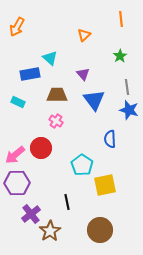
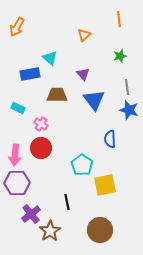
orange line: moved 2 px left
green star: rotated 16 degrees clockwise
cyan rectangle: moved 6 px down
pink cross: moved 15 px left, 3 px down
pink arrow: rotated 45 degrees counterclockwise
